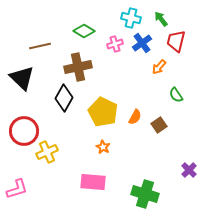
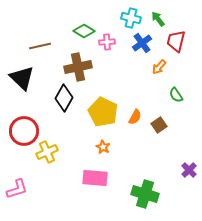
green arrow: moved 3 px left
pink cross: moved 8 px left, 2 px up; rotated 14 degrees clockwise
pink rectangle: moved 2 px right, 4 px up
